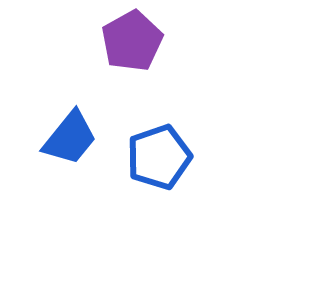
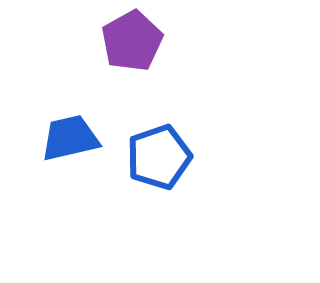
blue trapezoid: rotated 142 degrees counterclockwise
